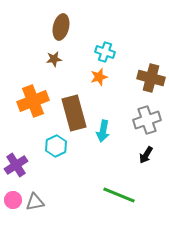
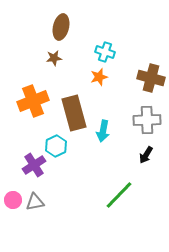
brown star: moved 1 px up
gray cross: rotated 16 degrees clockwise
purple cross: moved 18 px right
green line: rotated 68 degrees counterclockwise
